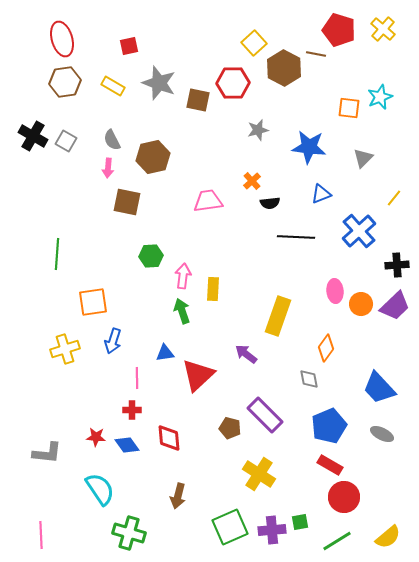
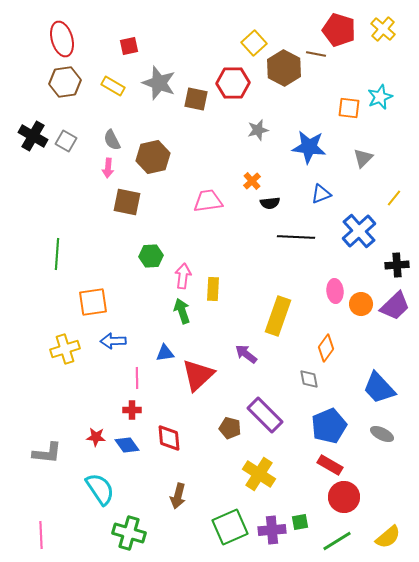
brown square at (198, 100): moved 2 px left, 1 px up
blue arrow at (113, 341): rotated 70 degrees clockwise
